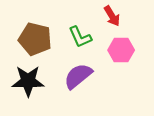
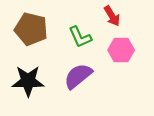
brown pentagon: moved 4 px left, 10 px up
